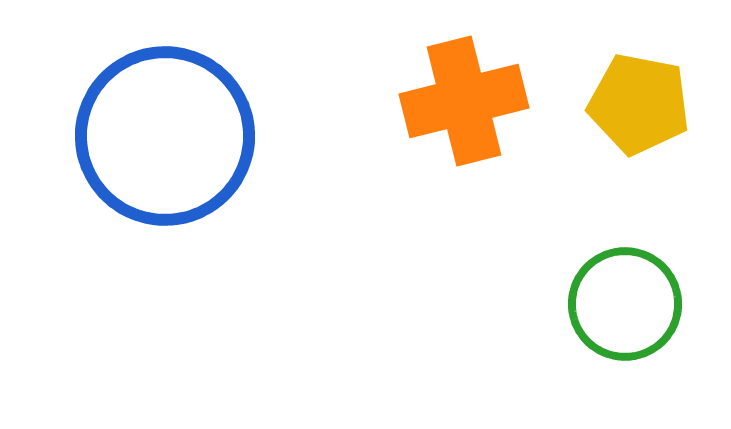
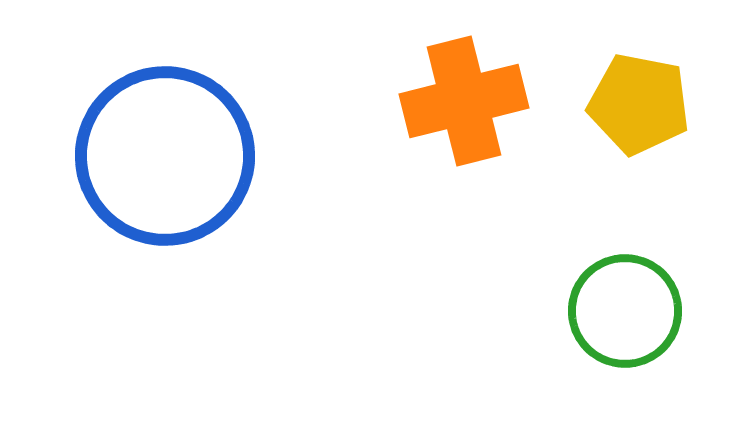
blue circle: moved 20 px down
green circle: moved 7 px down
